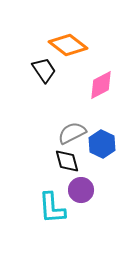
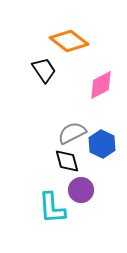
orange diamond: moved 1 px right, 4 px up
